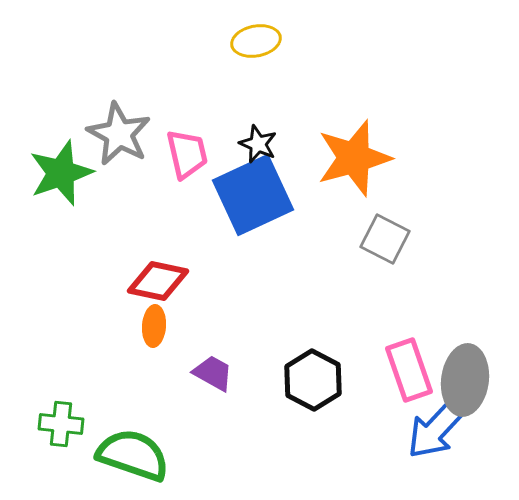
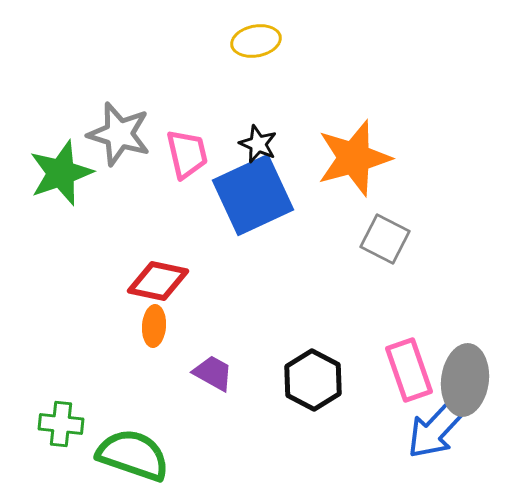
gray star: rotated 12 degrees counterclockwise
